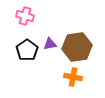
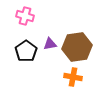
black pentagon: moved 1 px left, 1 px down
